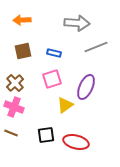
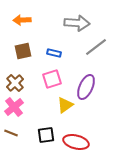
gray line: rotated 15 degrees counterclockwise
pink cross: rotated 30 degrees clockwise
